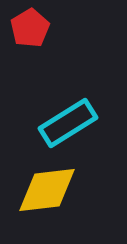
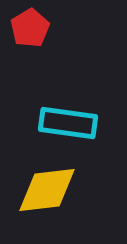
cyan rectangle: rotated 40 degrees clockwise
